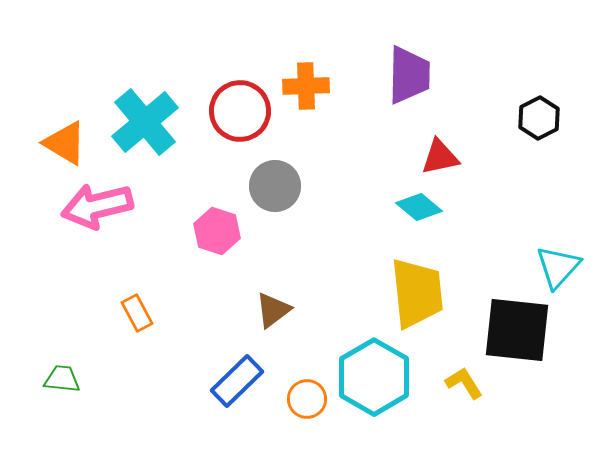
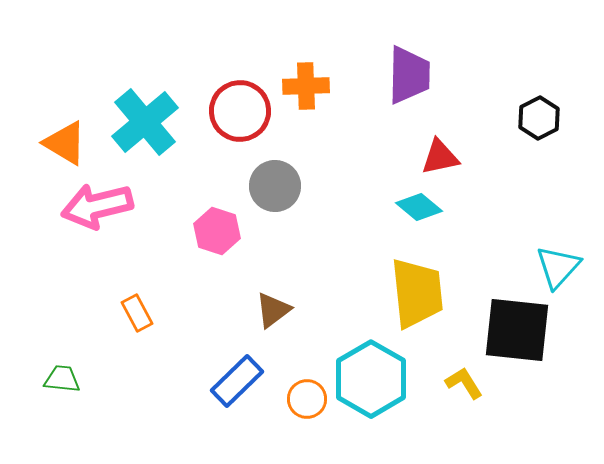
cyan hexagon: moved 3 px left, 2 px down
